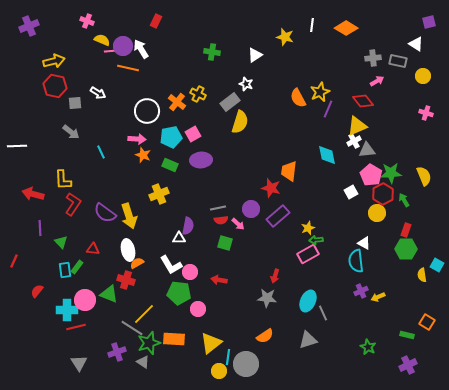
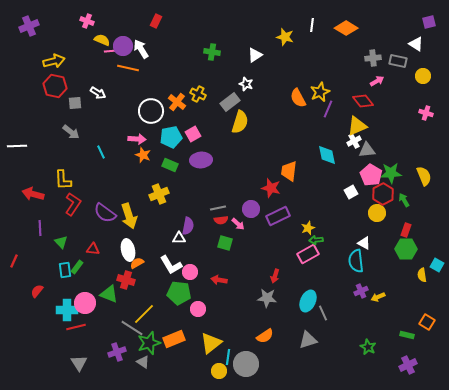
white circle at (147, 111): moved 4 px right
purple rectangle at (278, 216): rotated 15 degrees clockwise
pink circle at (85, 300): moved 3 px down
orange rectangle at (174, 339): rotated 25 degrees counterclockwise
